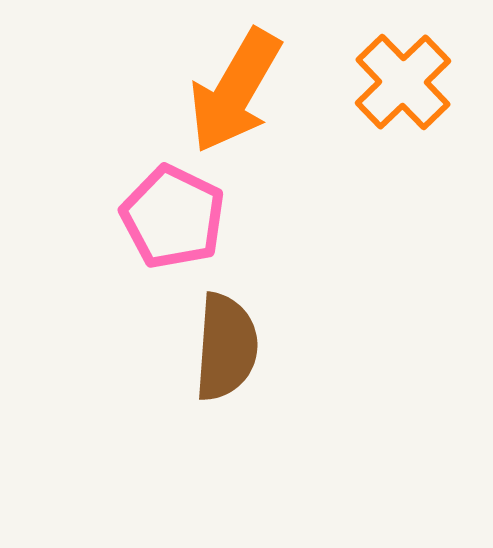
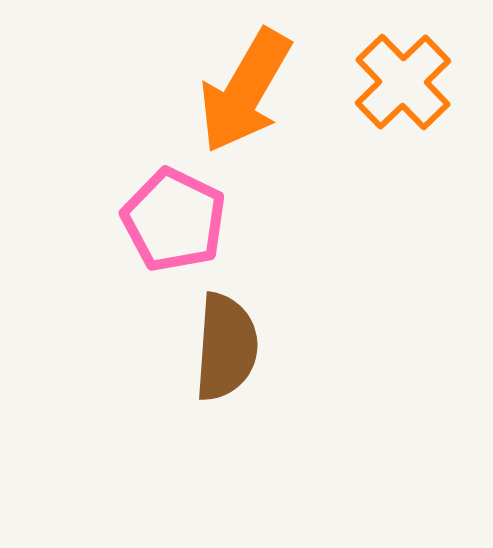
orange arrow: moved 10 px right
pink pentagon: moved 1 px right, 3 px down
